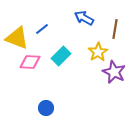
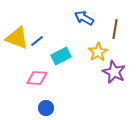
blue line: moved 5 px left, 12 px down
cyan rectangle: rotated 18 degrees clockwise
pink diamond: moved 7 px right, 16 px down
